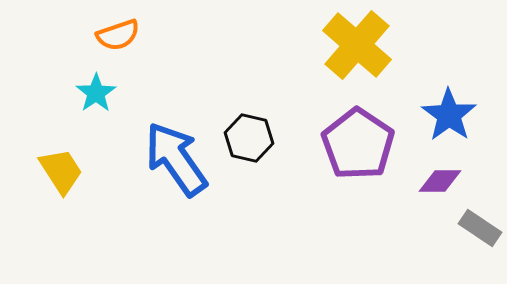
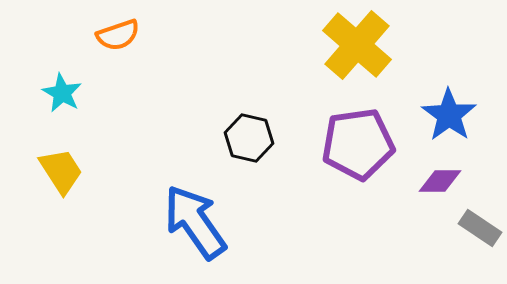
cyan star: moved 34 px left; rotated 9 degrees counterclockwise
purple pentagon: rotated 30 degrees clockwise
blue arrow: moved 19 px right, 63 px down
